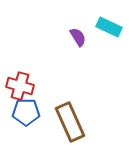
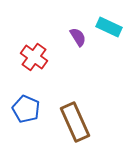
red cross: moved 14 px right, 29 px up; rotated 20 degrees clockwise
blue pentagon: moved 3 px up; rotated 24 degrees clockwise
brown rectangle: moved 5 px right
